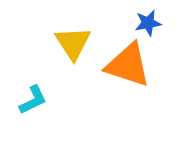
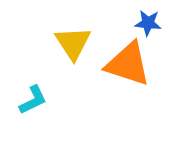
blue star: rotated 16 degrees clockwise
orange triangle: moved 1 px up
